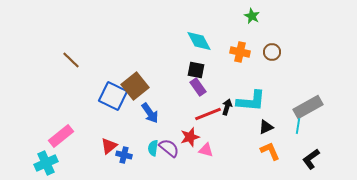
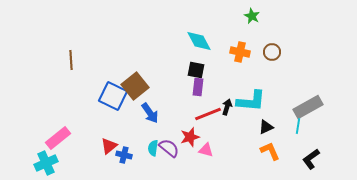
brown line: rotated 42 degrees clockwise
purple rectangle: rotated 42 degrees clockwise
pink rectangle: moved 3 px left, 2 px down
